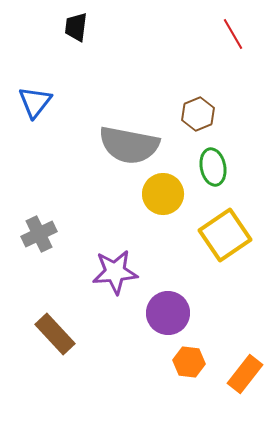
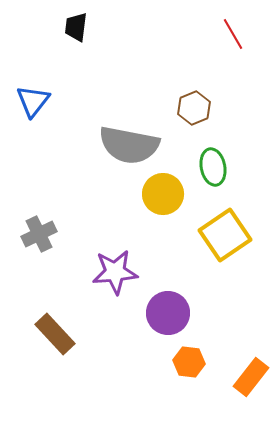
blue triangle: moved 2 px left, 1 px up
brown hexagon: moved 4 px left, 6 px up
orange rectangle: moved 6 px right, 3 px down
